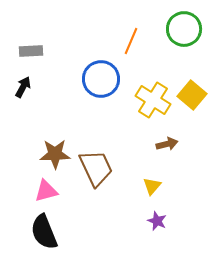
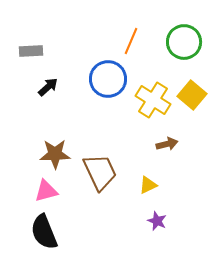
green circle: moved 13 px down
blue circle: moved 7 px right
black arrow: moved 25 px right; rotated 20 degrees clockwise
brown trapezoid: moved 4 px right, 4 px down
yellow triangle: moved 4 px left, 1 px up; rotated 24 degrees clockwise
